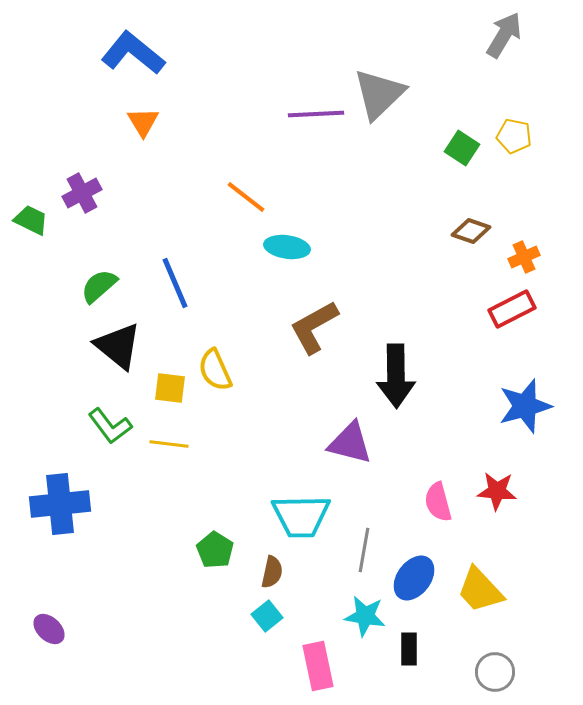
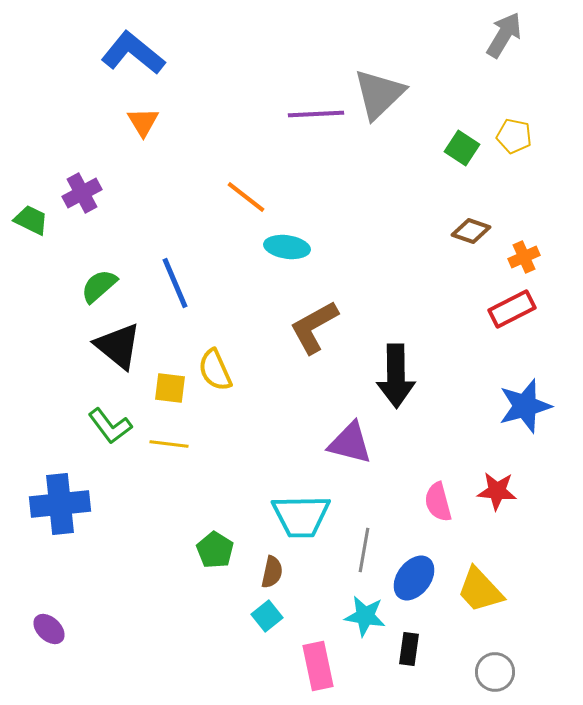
black rectangle: rotated 8 degrees clockwise
